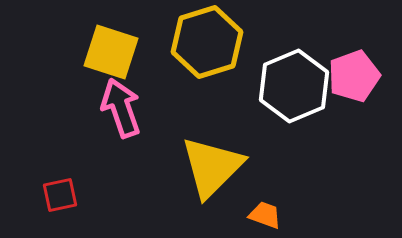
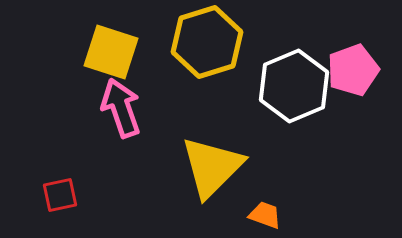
pink pentagon: moved 1 px left, 6 px up
